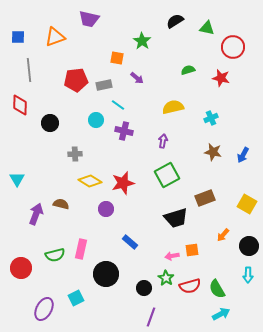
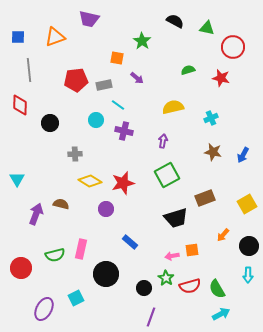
black semicircle at (175, 21): rotated 60 degrees clockwise
yellow square at (247, 204): rotated 30 degrees clockwise
